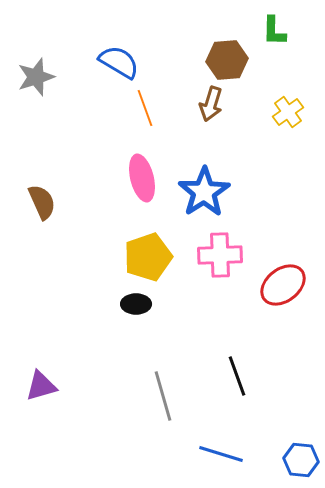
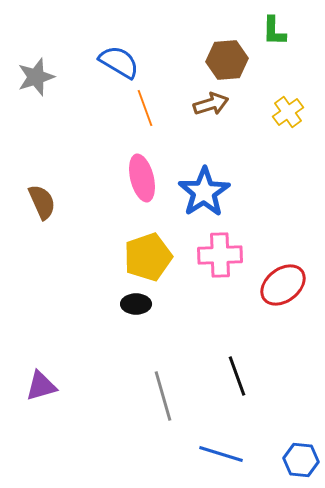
brown arrow: rotated 124 degrees counterclockwise
